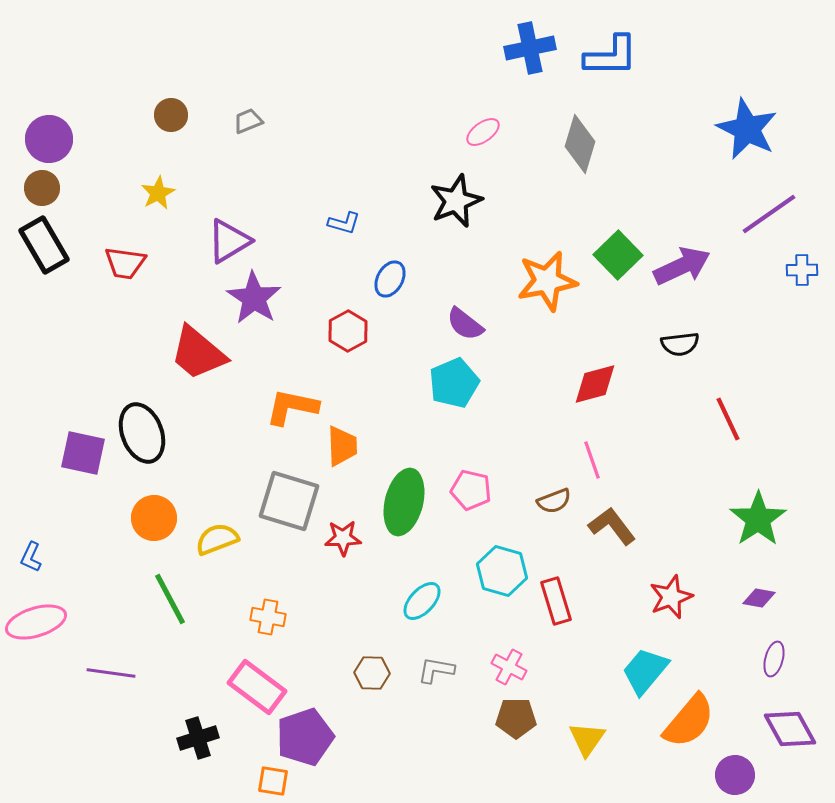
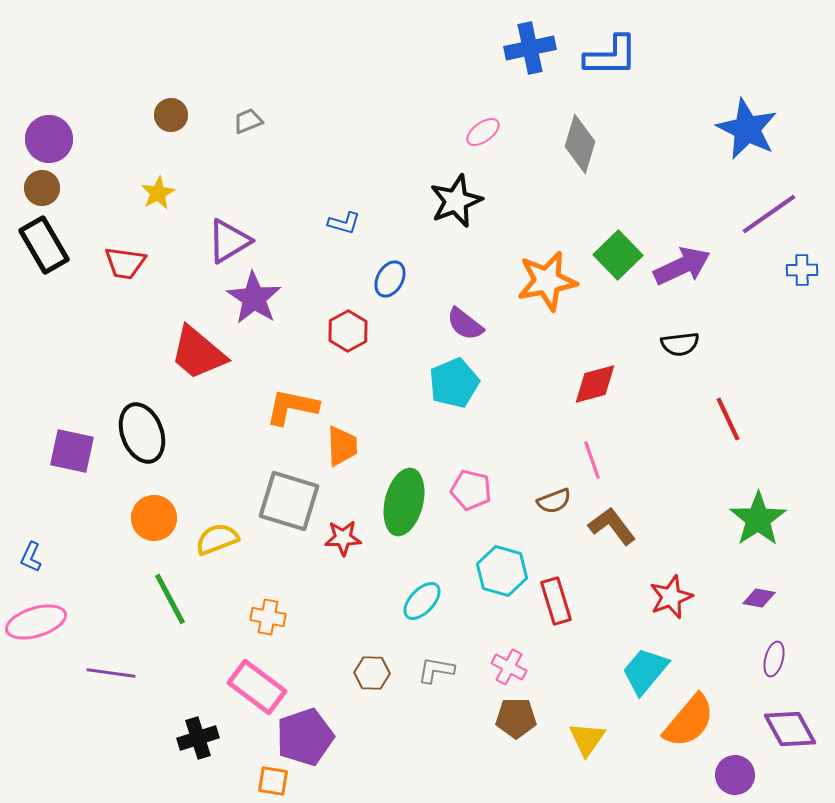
purple square at (83, 453): moved 11 px left, 2 px up
